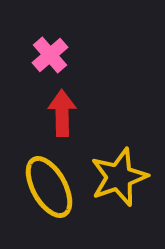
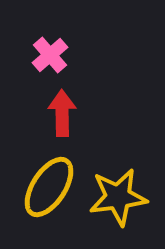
yellow star: moved 1 px left, 20 px down; rotated 12 degrees clockwise
yellow ellipse: rotated 62 degrees clockwise
